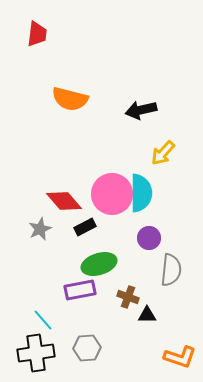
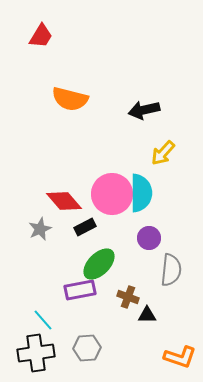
red trapezoid: moved 4 px right, 2 px down; rotated 24 degrees clockwise
black arrow: moved 3 px right
green ellipse: rotated 28 degrees counterclockwise
